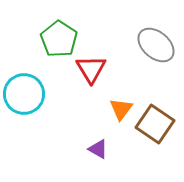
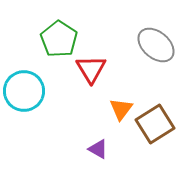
cyan circle: moved 3 px up
brown square: rotated 24 degrees clockwise
